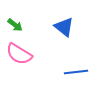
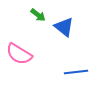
green arrow: moved 23 px right, 10 px up
